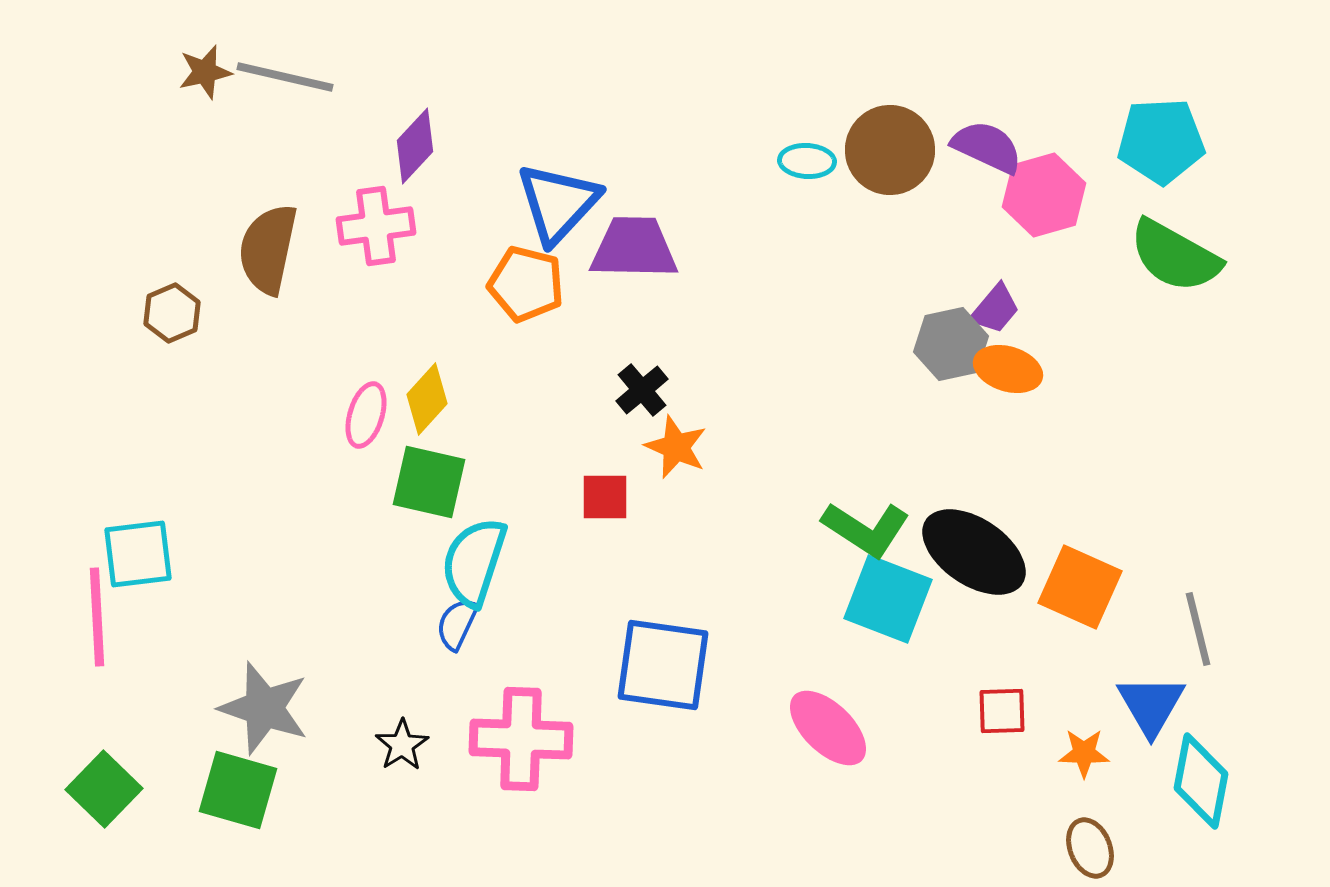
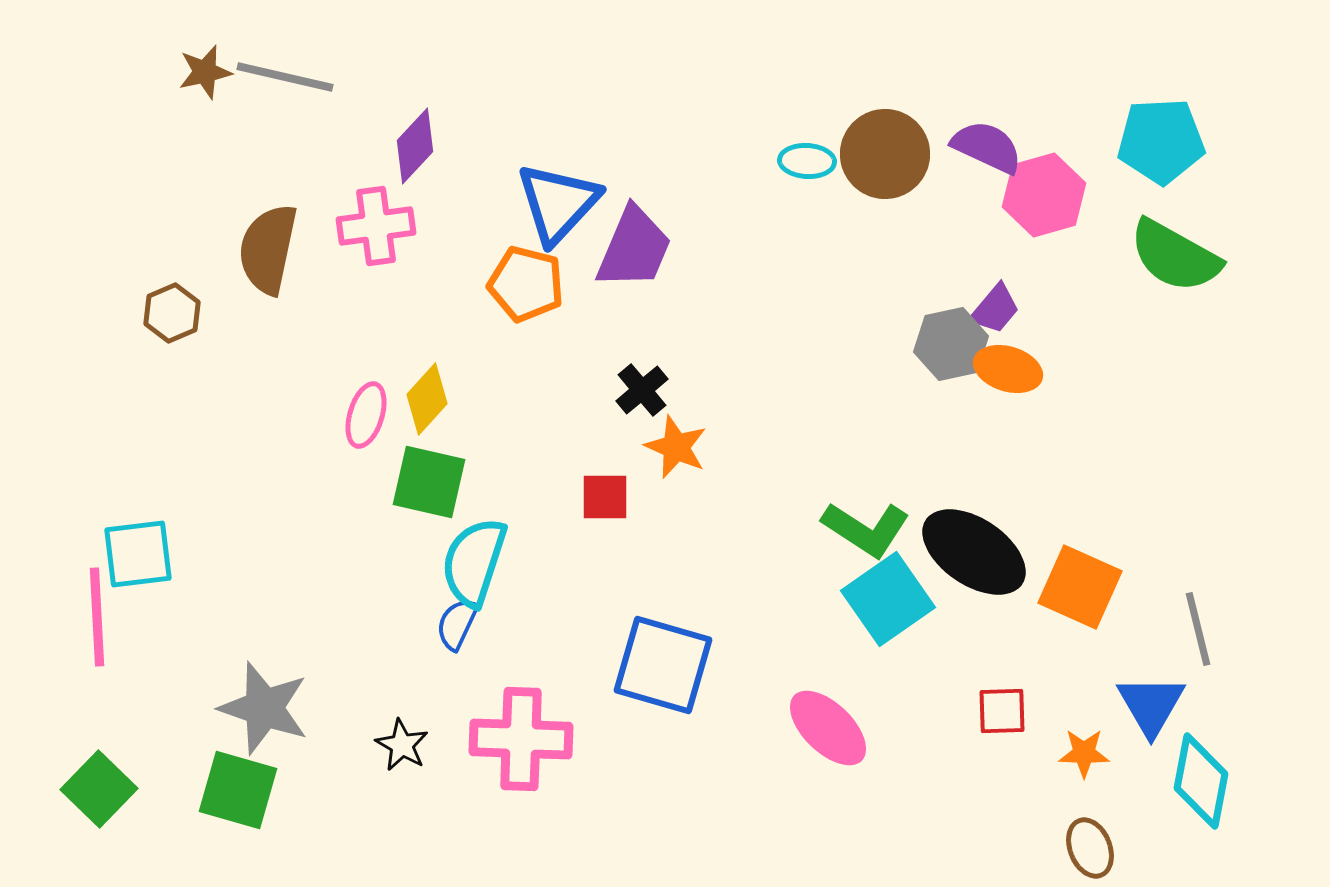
brown circle at (890, 150): moved 5 px left, 4 px down
purple trapezoid at (634, 248): rotated 112 degrees clockwise
cyan square at (888, 599): rotated 34 degrees clockwise
blue square at (663, 665): rotated 8 degrees clockwise
black star at (402, 745): rotated 10 degrees counterclockwise
green square at (104, 789): moved 5 px left
